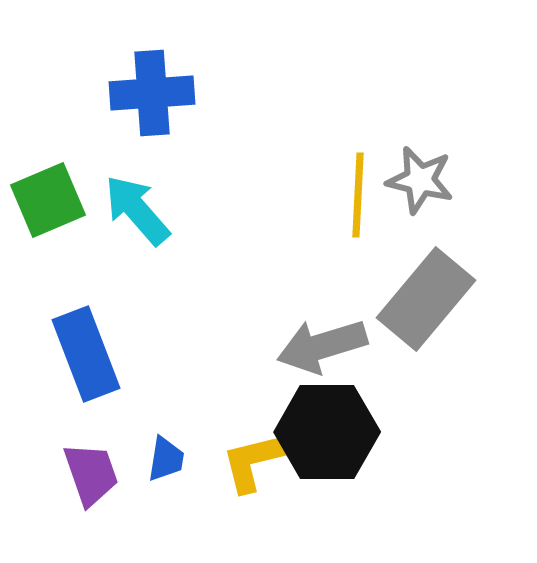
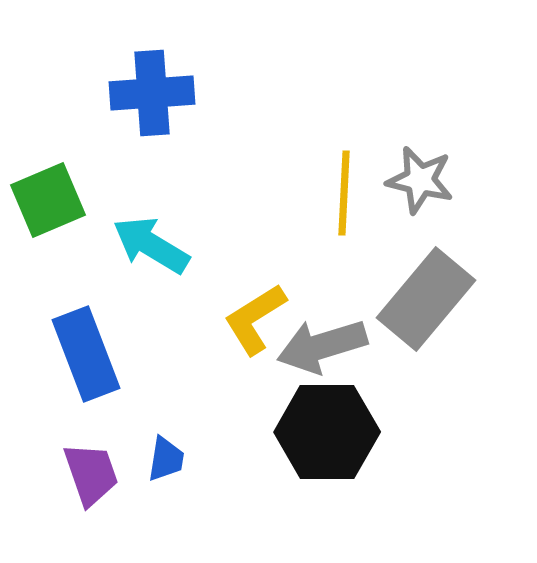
yellow line: moved 14 px left, 2 px up
cyan arrow: moved 14 px right, 35 px down; rotated 18 degrees counterclockwise
yellow L-shape: moved 142 px up; rotated 18 degrees counterclockwise
